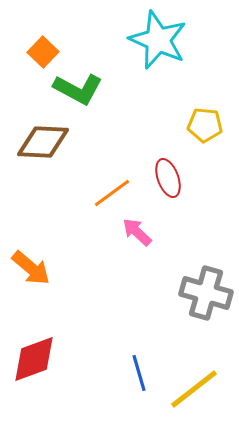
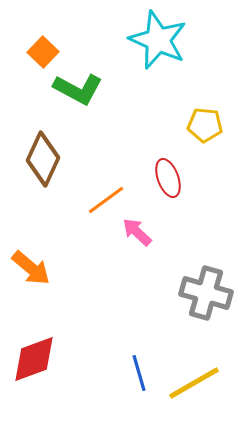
brown diamond: moved 17 px down; rotated 68 degrees counterclockwise
orange line: moved 6 px left, 7 px down
yellow line: moved 6 px up; rotated 8 degrees clockwise
